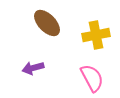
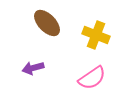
yellow cross: rotated 32 degrees clockwise
pink semicircle: rotated 84 degrees clockwise
